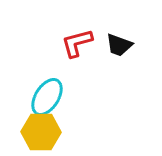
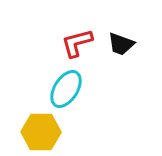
black trapezoid: moved 2 px right, 1 px up
cyan ellipse: moved 19 px right, 8 px up
